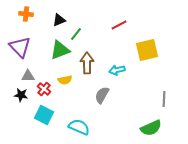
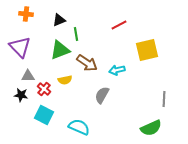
green line: rotated 48 degrees counterclockwise
brown arrow: rotated 125 degrees clockwise
